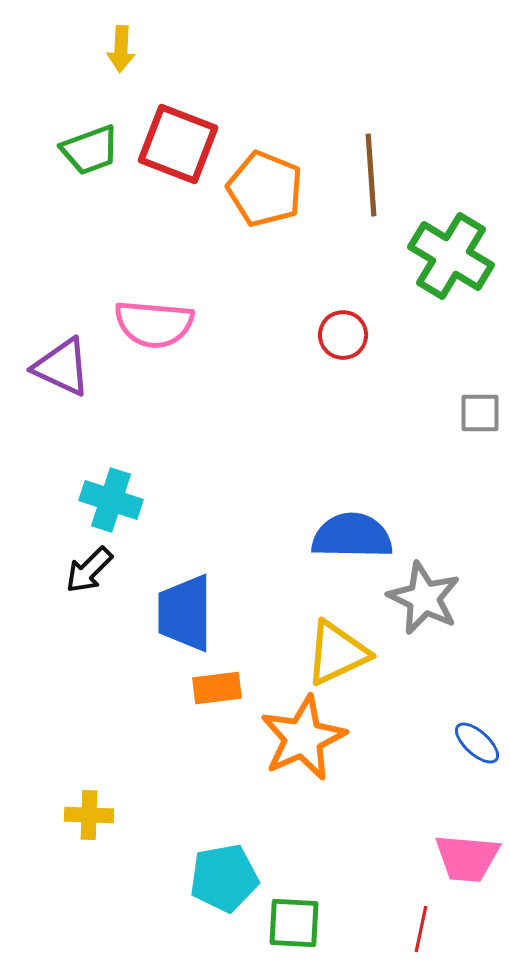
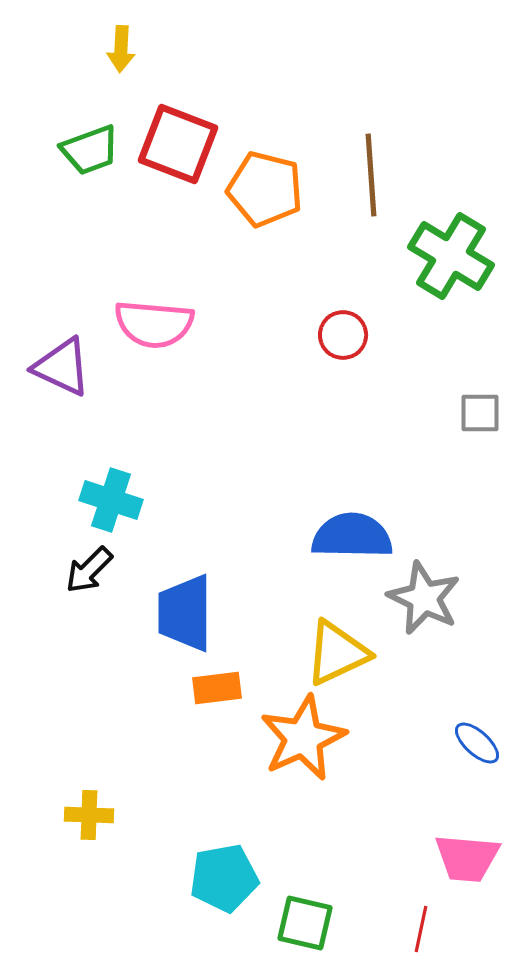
orange pentagon: rotated 8 degrees counterclockwise
green square: moved 11 px right; rotated 10 degrees clockwise
